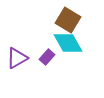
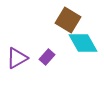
cyan diamond: moved 15 px right
